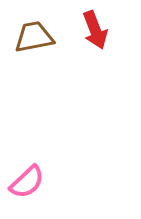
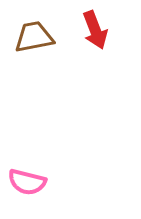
pink semicircle: rotated 57 degrees clockwise
